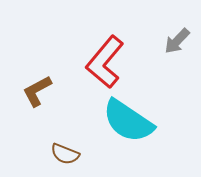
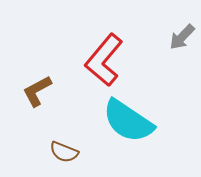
gray arrow: moved 5 px right, 4 px up
red L-shape: moved 1 px left, 2 px up
brown semicircle: moved 1 px left, 2 px up
